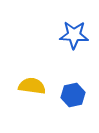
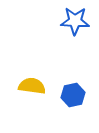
blue star: moved 1 px right, 14 px up
